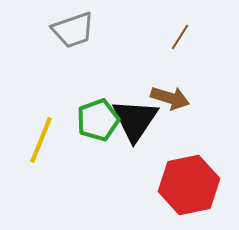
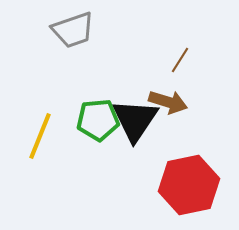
brown line: moved 23 px down
brown arrow: moved 2 px left, 4 px down
green pentagon: rotated 15 degrees clockwise
yellow line: moved 1 px left, 4 px up
